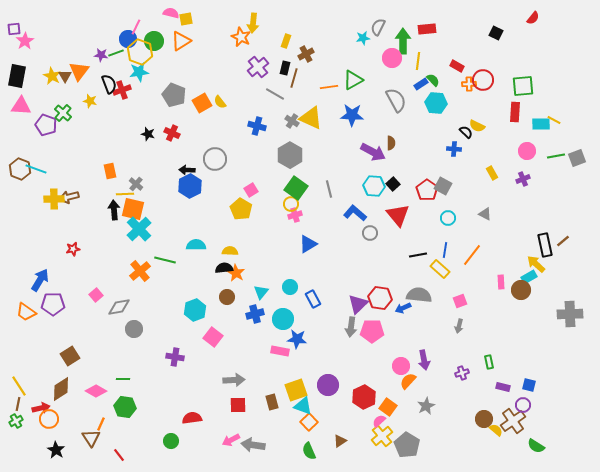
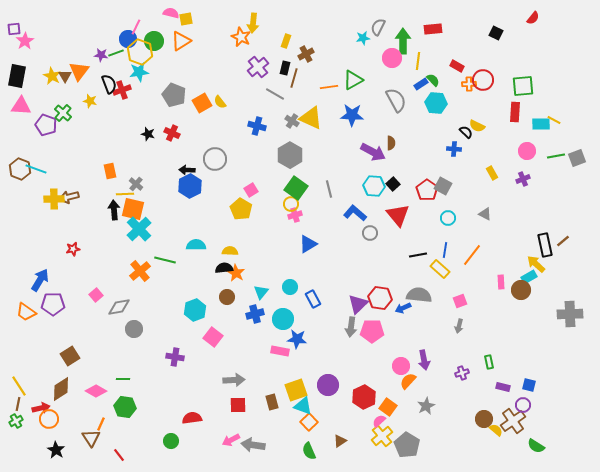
red rectangle at (427, 29): moved 6 px right
